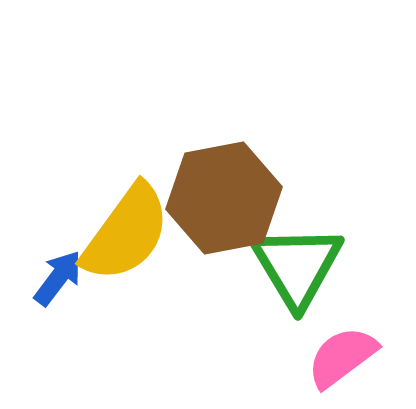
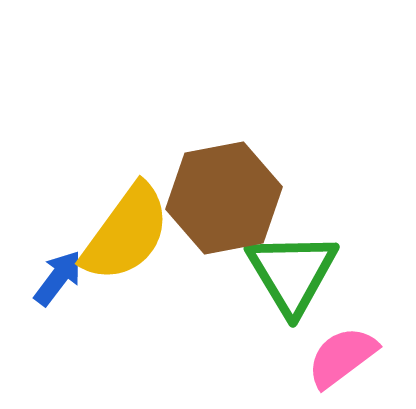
green triangle: moved 5 px left, 7 px down
